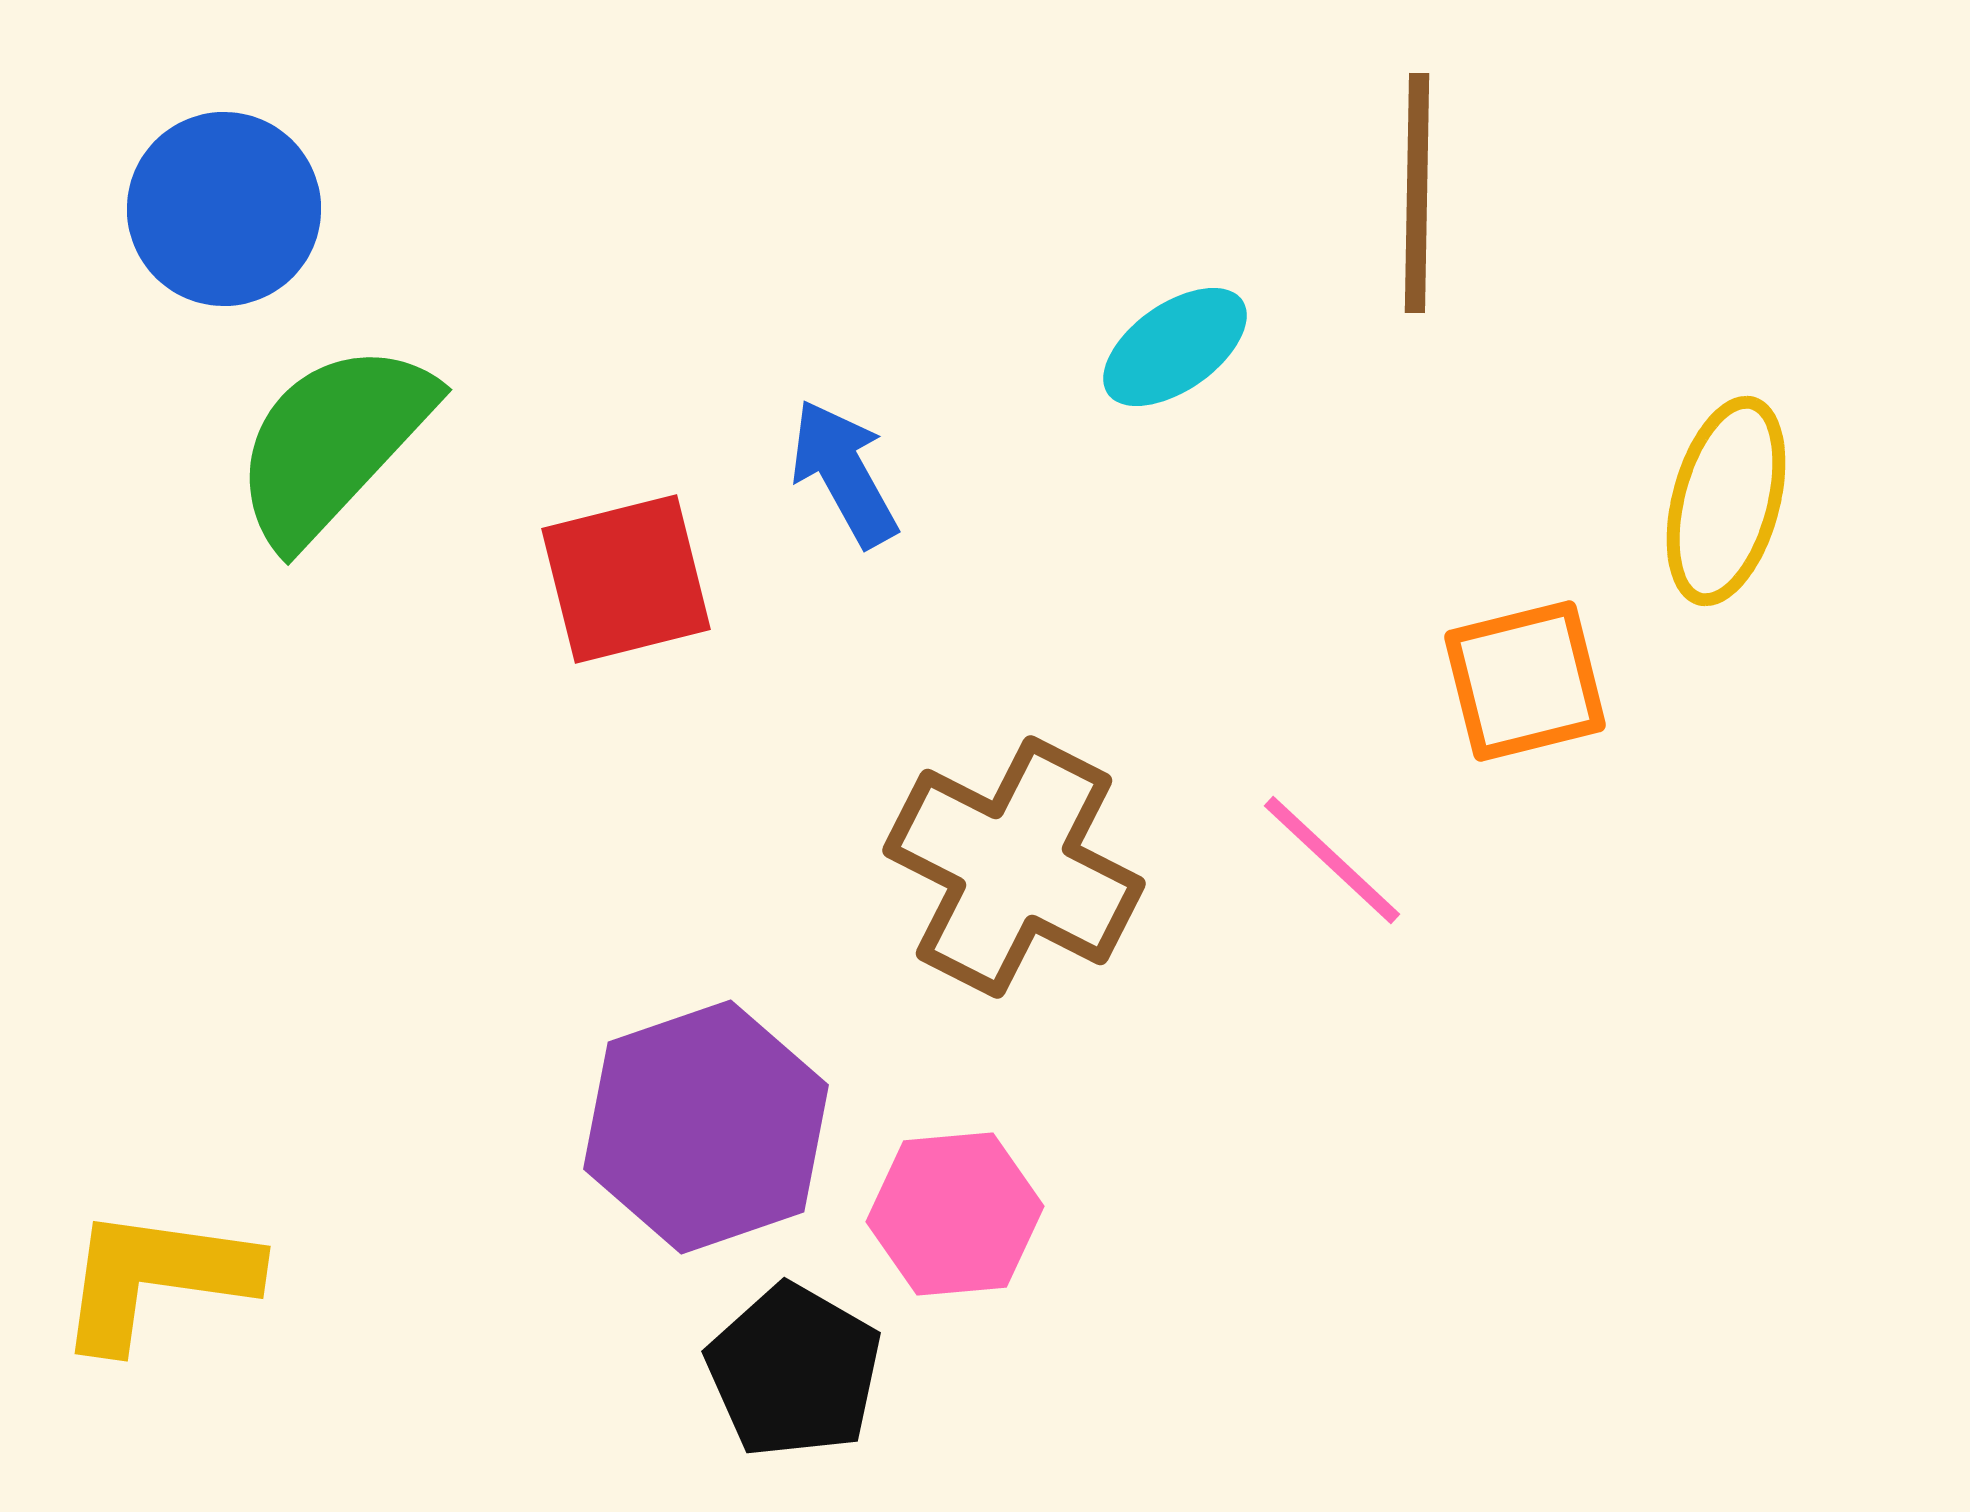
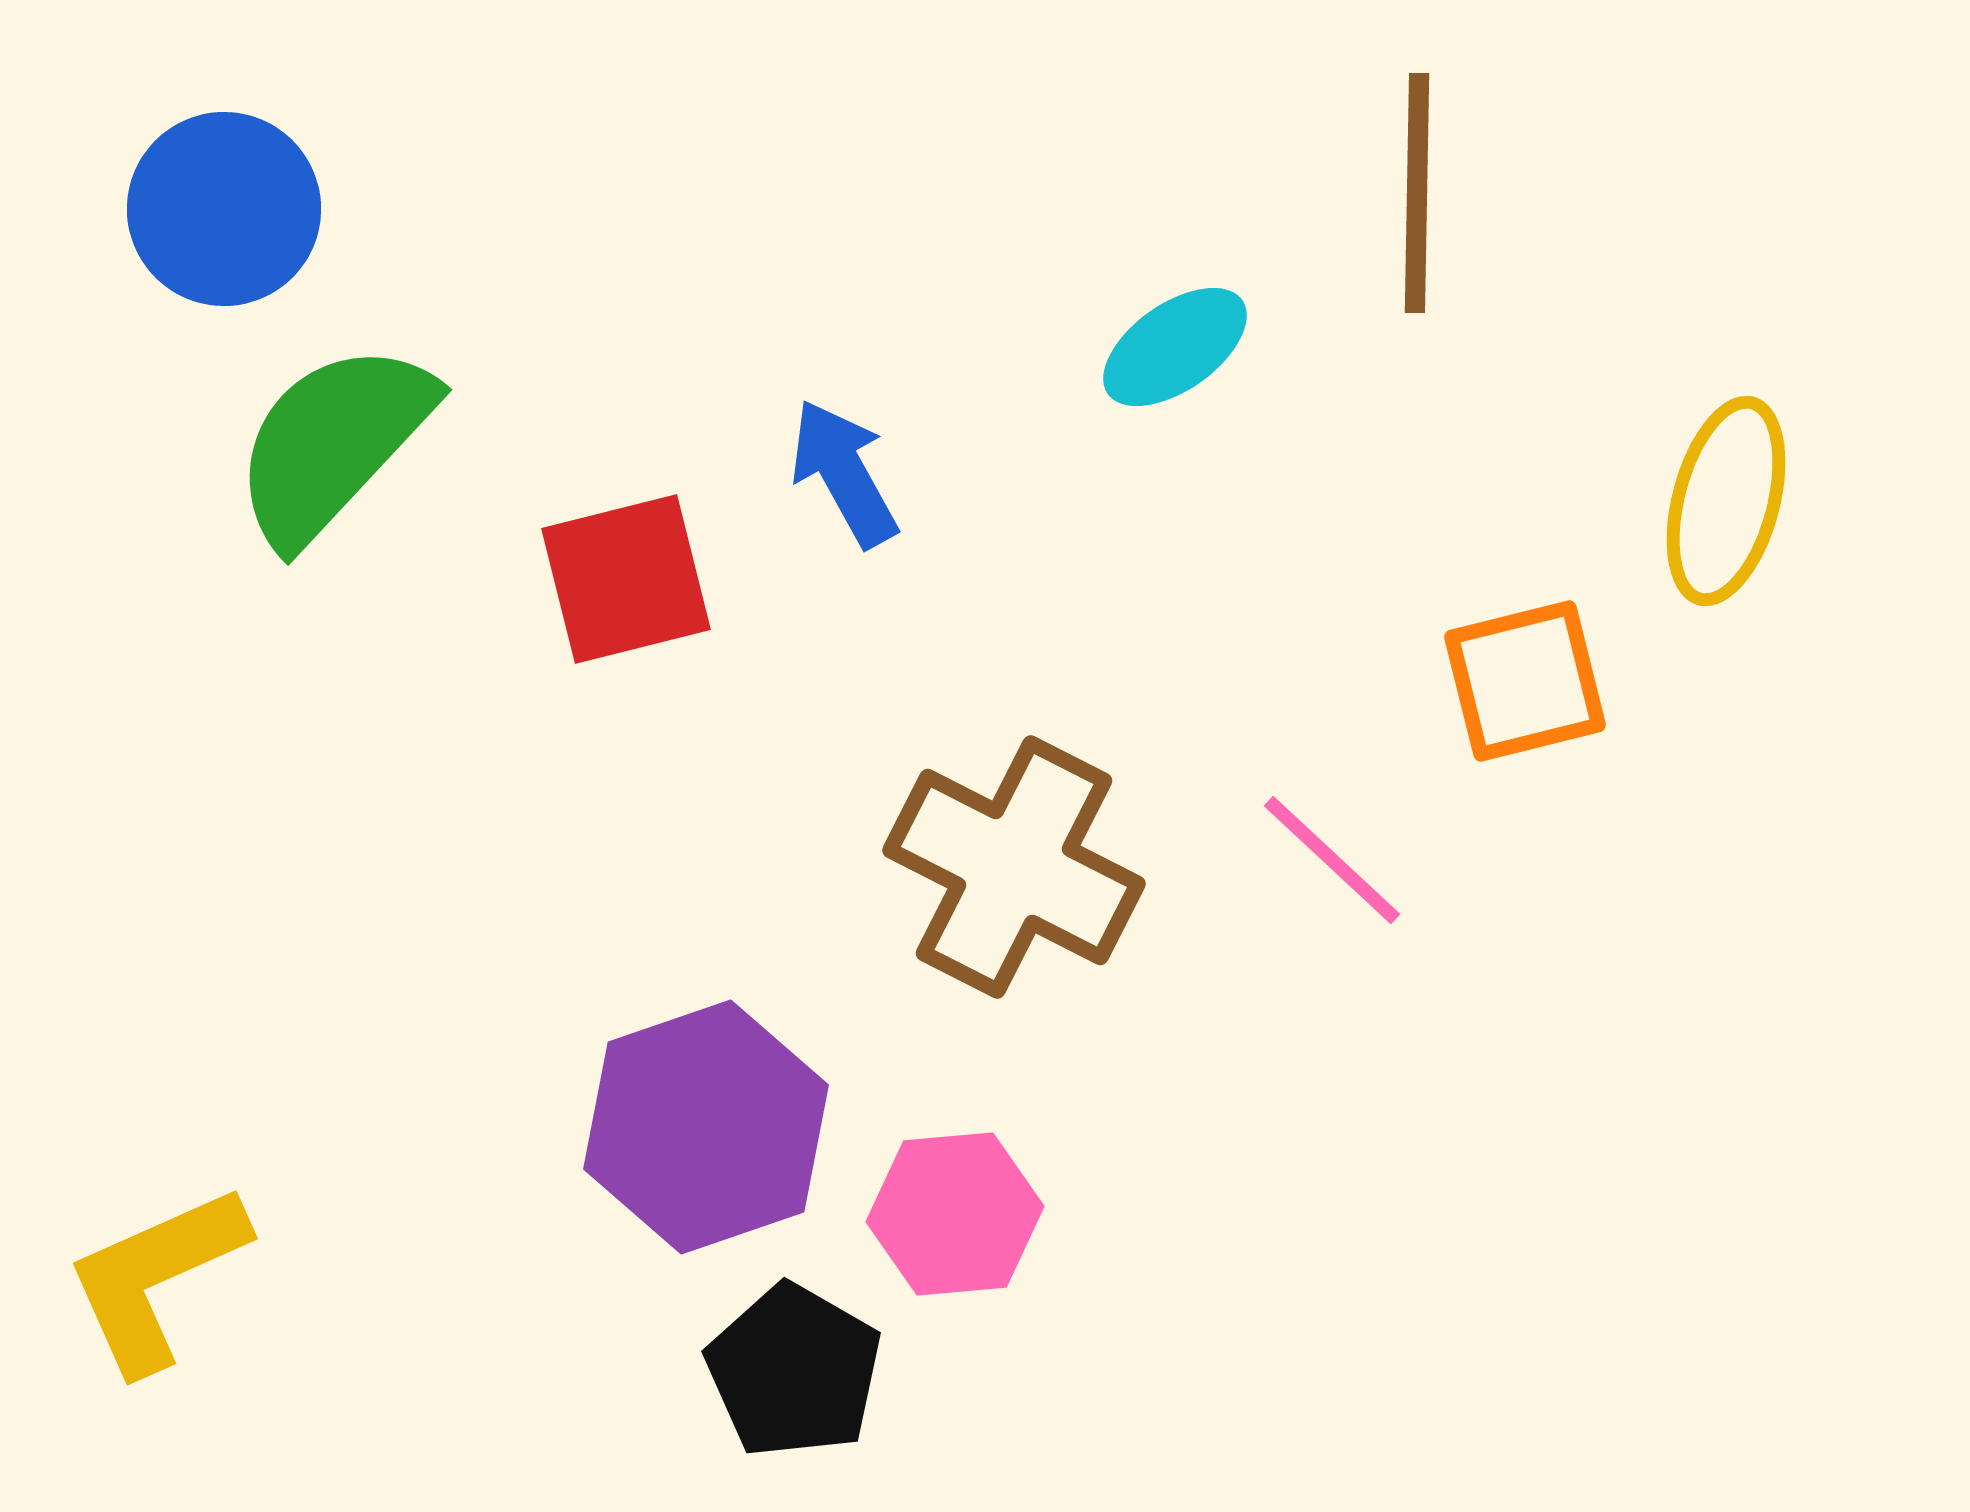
yellow L-shape: rotated 32 degrees counterclockwise
